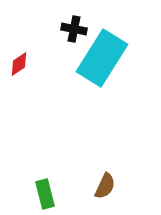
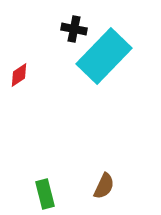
cyan rectangle: moved 2 px right, 2 px up; rotated 12 degrees clockwise
red diamond: moved 11 px down
brown semicircle: moved 1 px left
